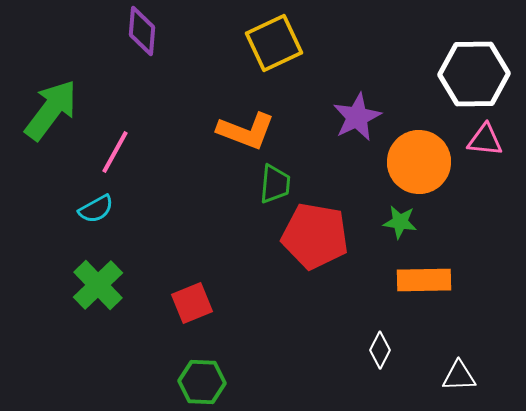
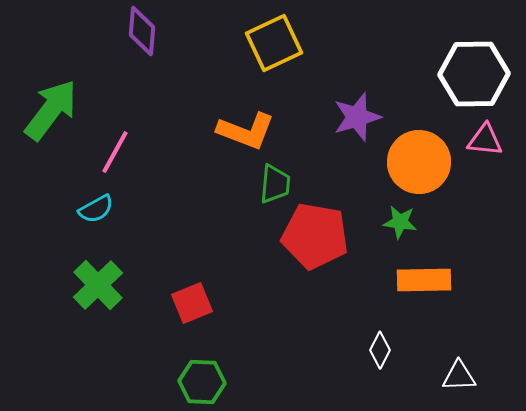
purple star: rotated 9 degrees clockwise
